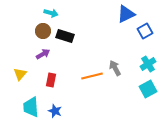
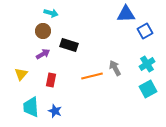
blue triangle: rotated 24 degrees clockwise
black rectangle: moved 4 px right, 9 px down
cyan cross: moved 1 px left
yellow triangle: moved 1 px right
